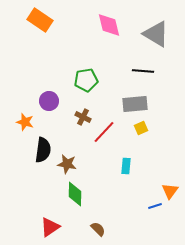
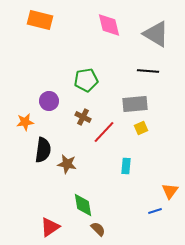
orange rectangle: rotated 20 degrees counterclockwise
black line: moved 5 px right
orange star: rotated 24 degrees counterclockwise
green diamond: moved 8 px right, 11 px down; rotated 10 degrees counterclockwise
blue line: moved 5 px down
